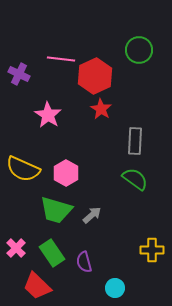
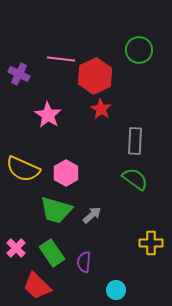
yellow cross: moved 1 px left, 7 px up
purple semicircle: rotated 20 degrees clockwise
cyan circle: moved 1 px right, 2 px down
